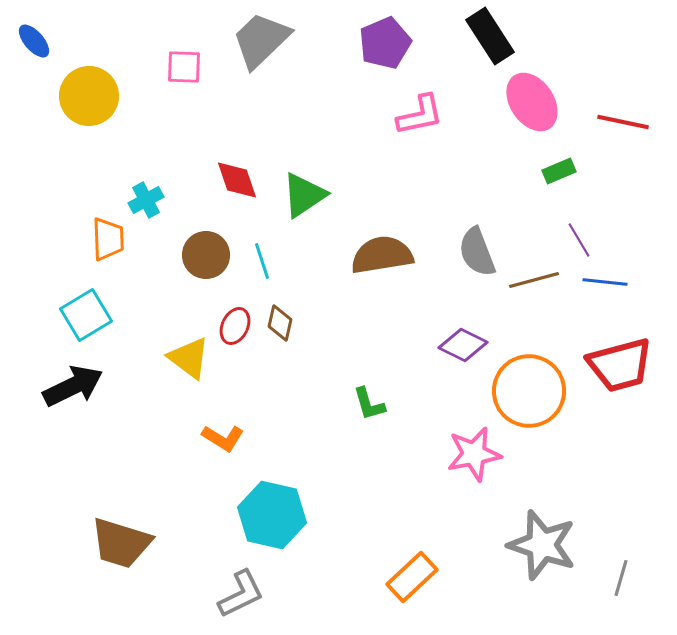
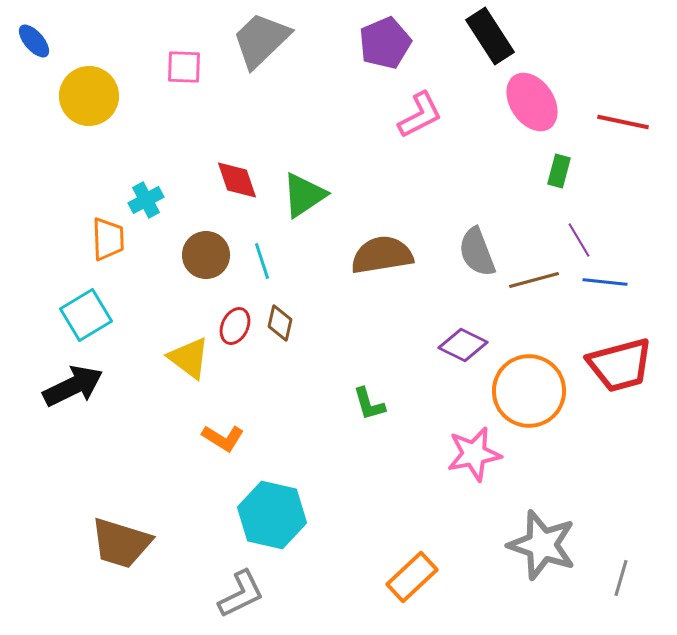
pink L-shape: rotated 15 degrees counterclockwise
green rectangle: rotated 52 degrees counterclockwise
